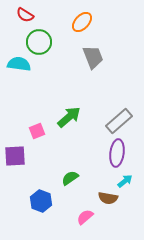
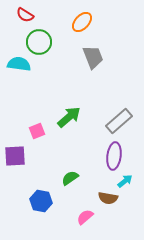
purple ellipse: moved 3 px left, 3 px down
blue hexagon: rotated 10 degrees counterclockwise
